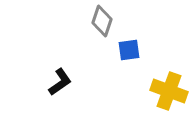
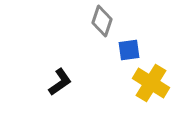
yellow cross: moved 18 px left, 8 px up; rotated 12 degrees clockwise
